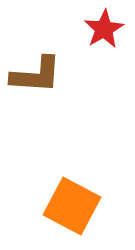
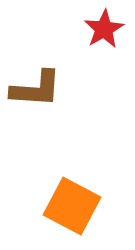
brown L-shape: moved 14 px down
